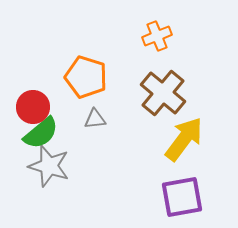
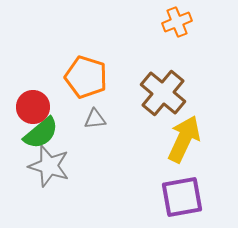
orange cross: moved 20 px right, 14 px up
yellow arrow: rotated 12 degrees counterclockwise
